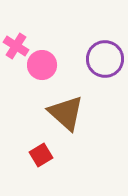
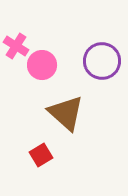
purple circle: moved 3 px left, 2 px down
